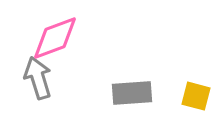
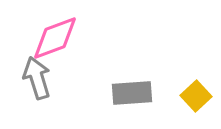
gray arrow: moved 1 px left
yellow square: rotated 32 degrees clockwise
